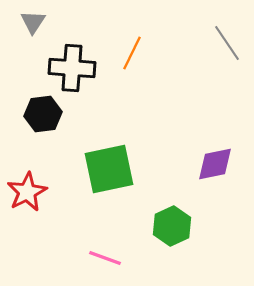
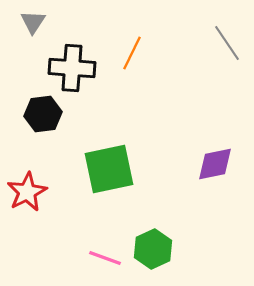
green hexagon: moved 19 px left, 23 px down
